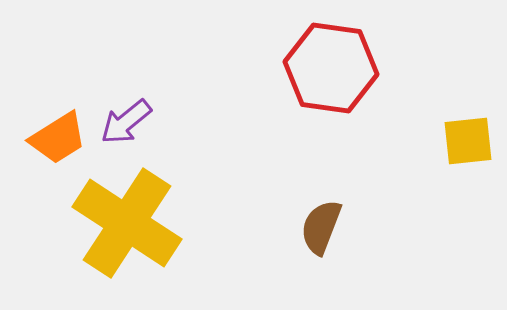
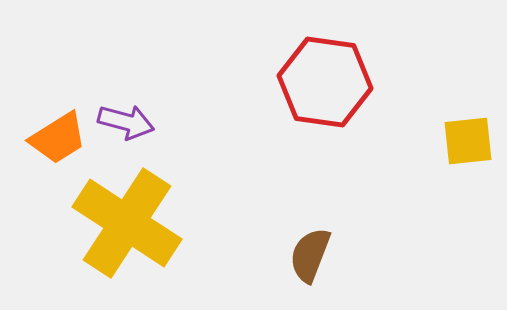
red hexagon: moved 6 px left, 14 px down
purple arrow: rotated 126 degrees counterclockwise
brown semicircle: moved 11 px left, 28 px down
